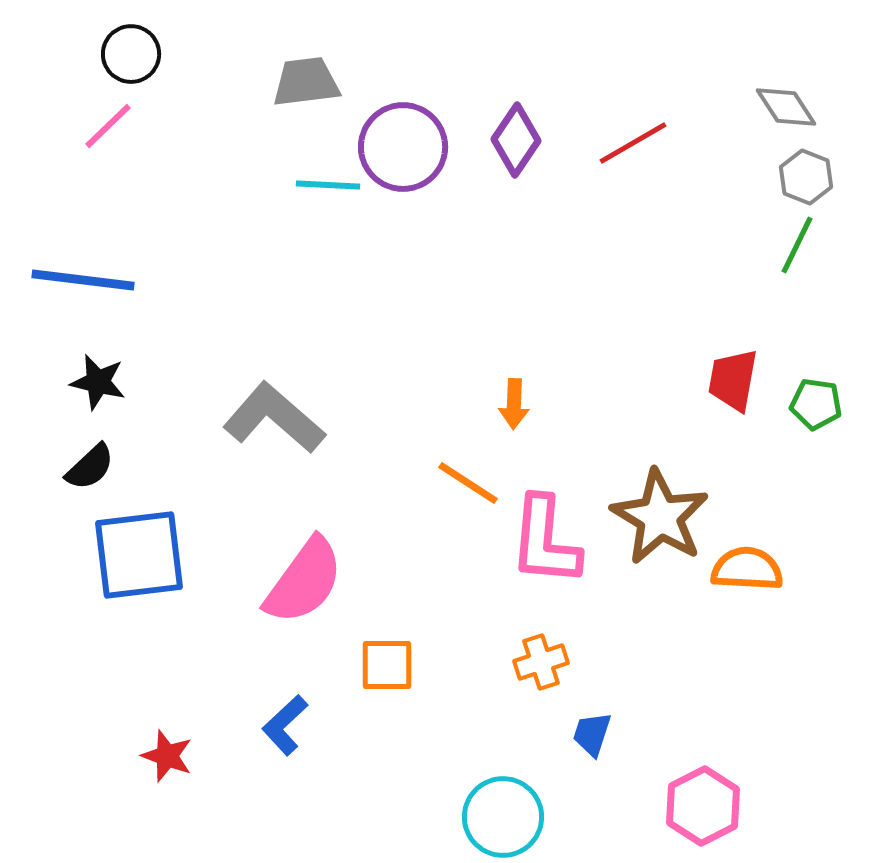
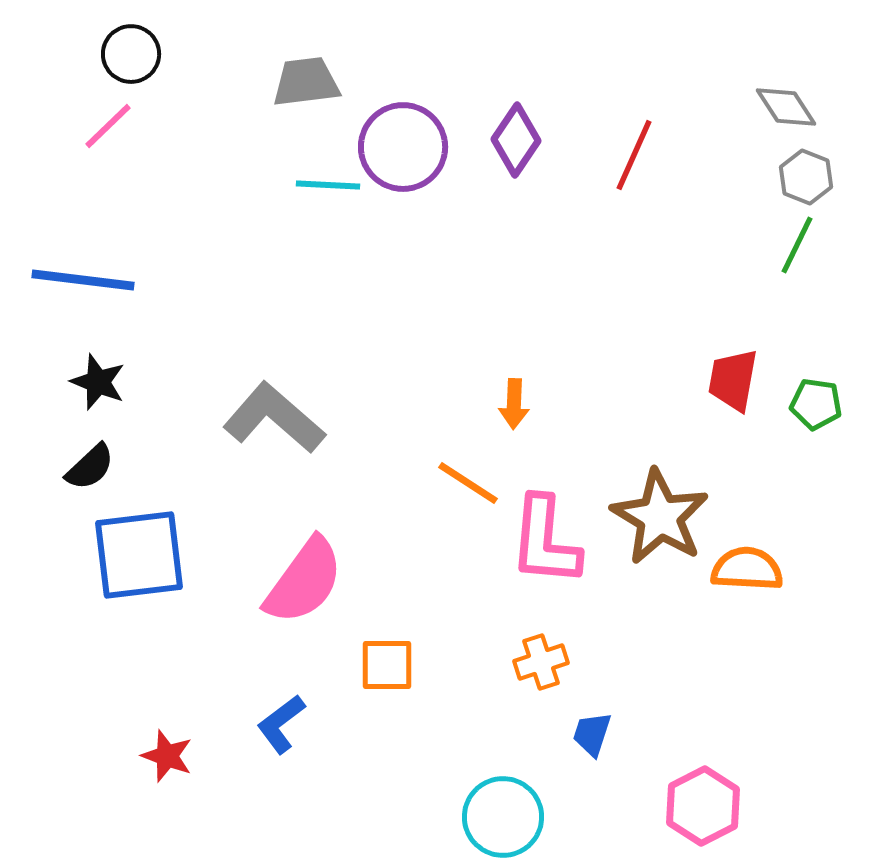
red line: moved 1 px right, 12 px down; rotated 36 degrees counterclockwise
black star: rotated 8 degrees clockwise
blue L-shape: moved 4 px left, 1 px up; rotated 6 degrees clockwise
